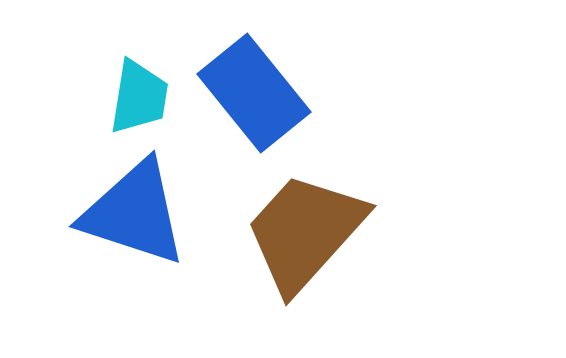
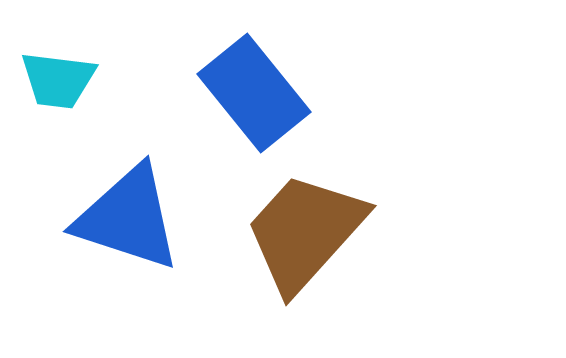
cyan trapezoid: moved 81 px left, 17 px up; rotated 88 degrees clockwise
blue triangle: moved 6 px left, 5 px down
